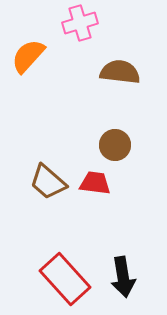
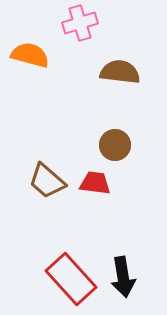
orange semicircle: moved 2 px right, 1 px up; rotated 63 degrees clockwise
brown trapezoid: moved 1 px left, 1 px up
red rectangle: moved 6 px right
